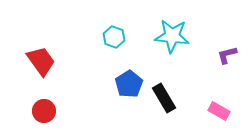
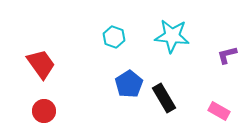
red trapezoid: moved 3 px down
